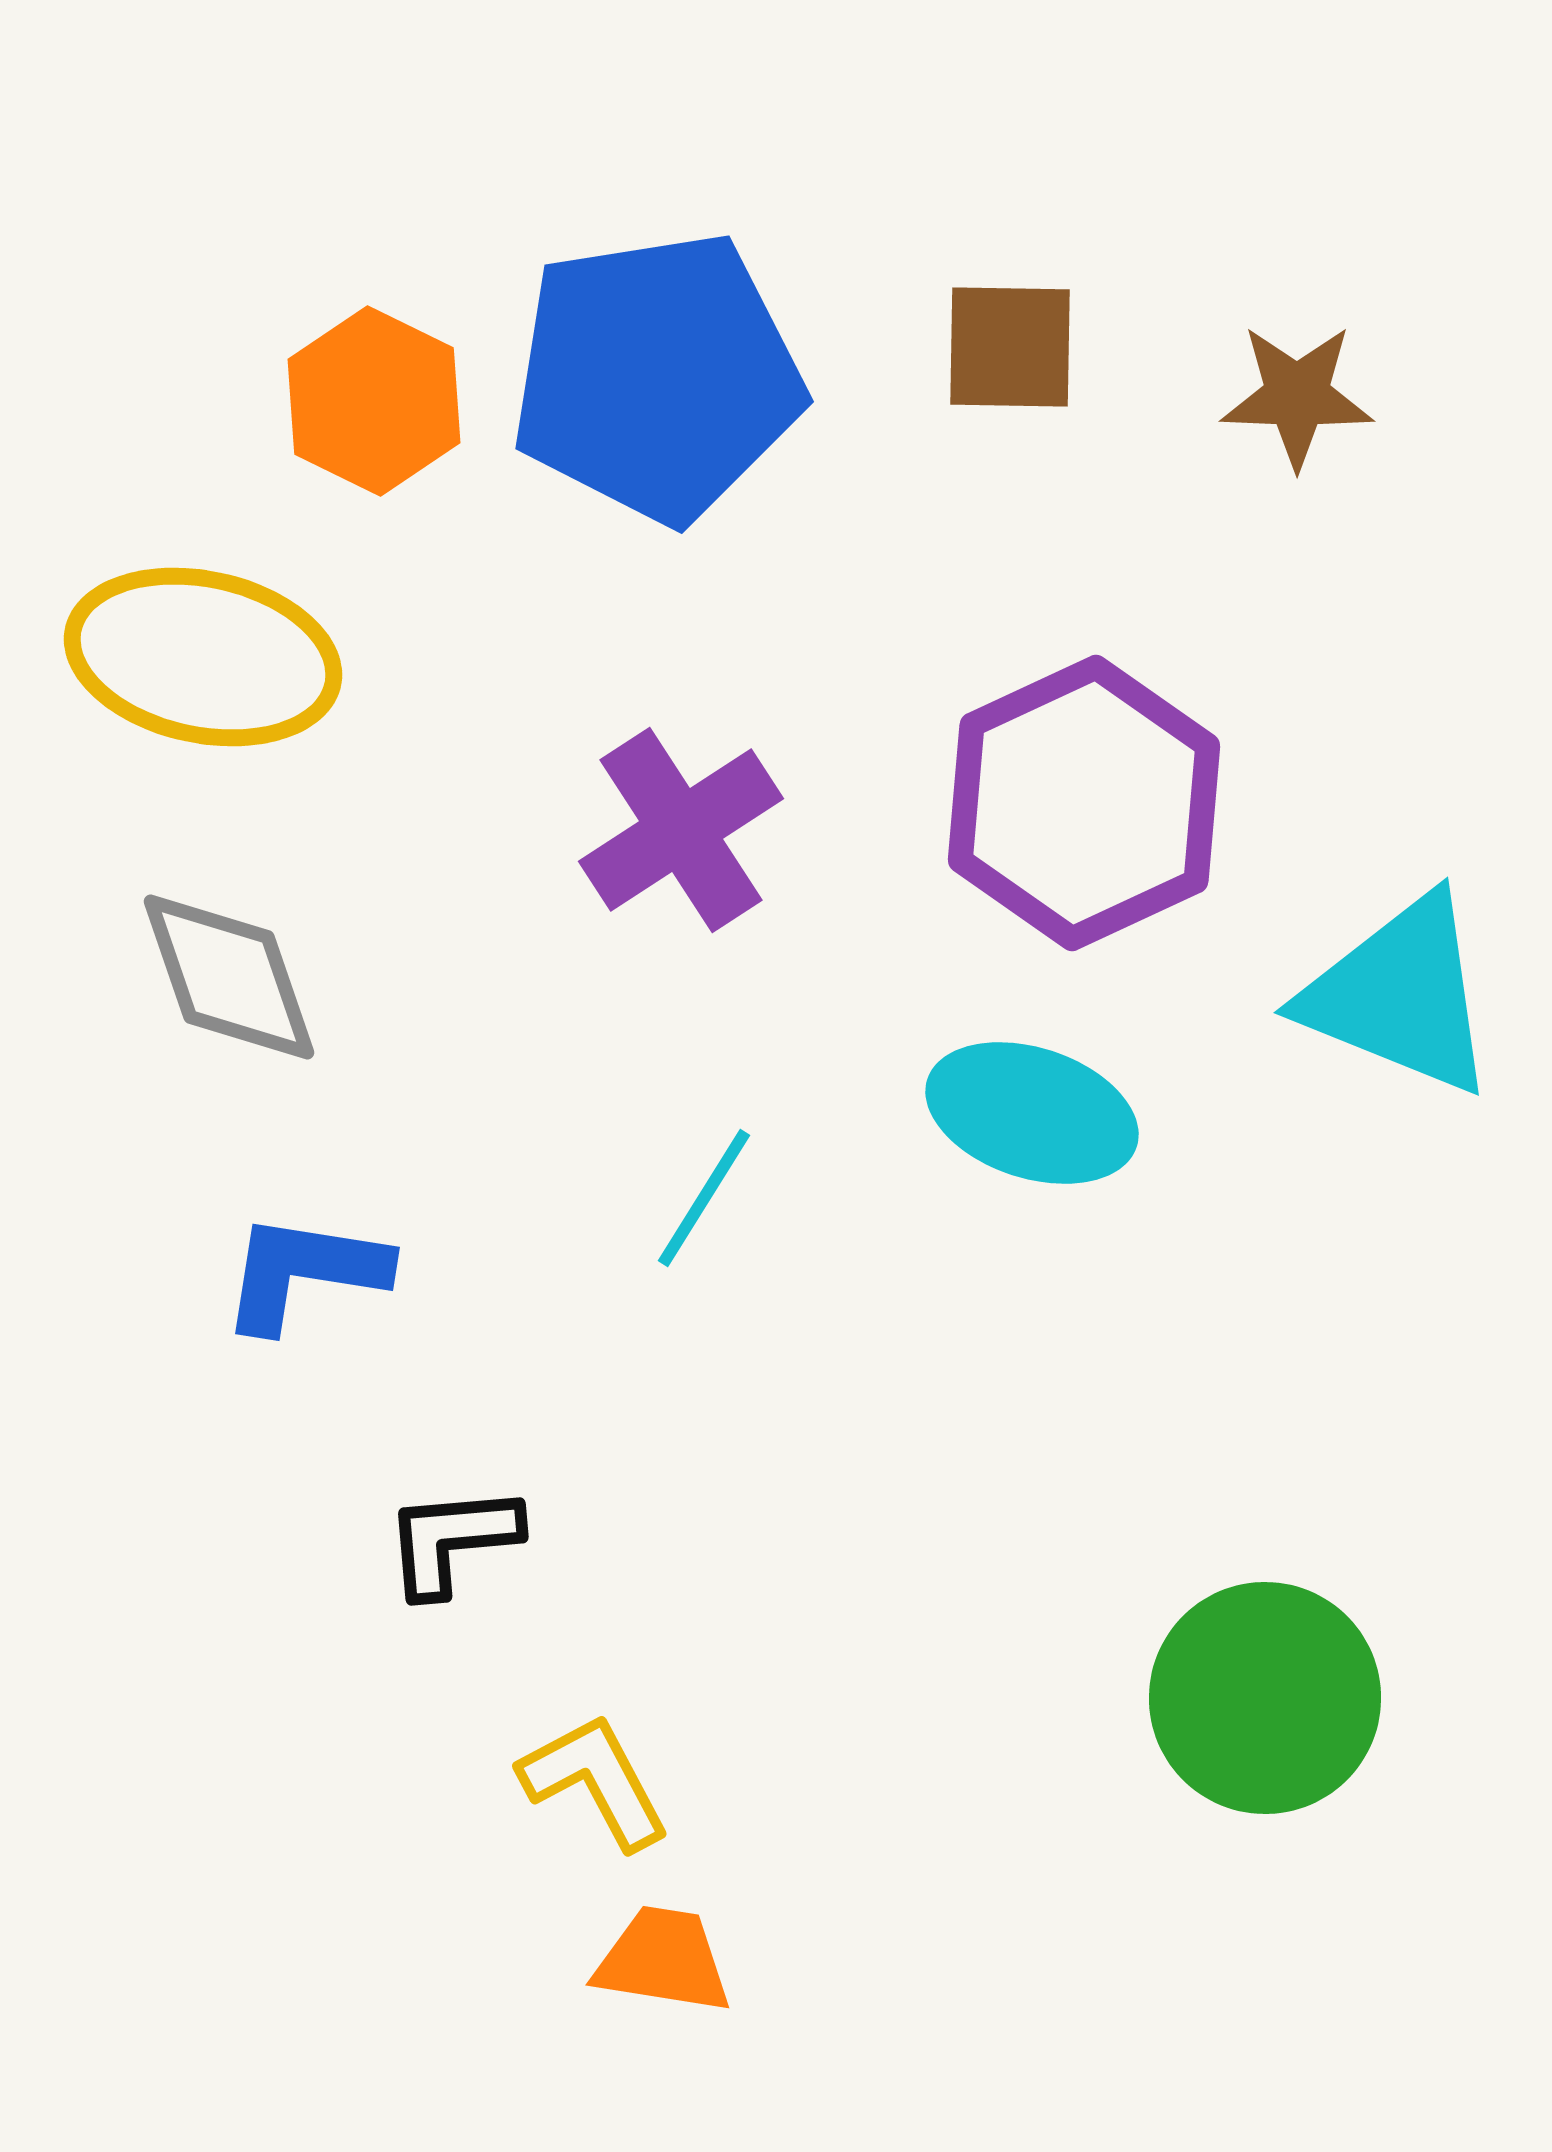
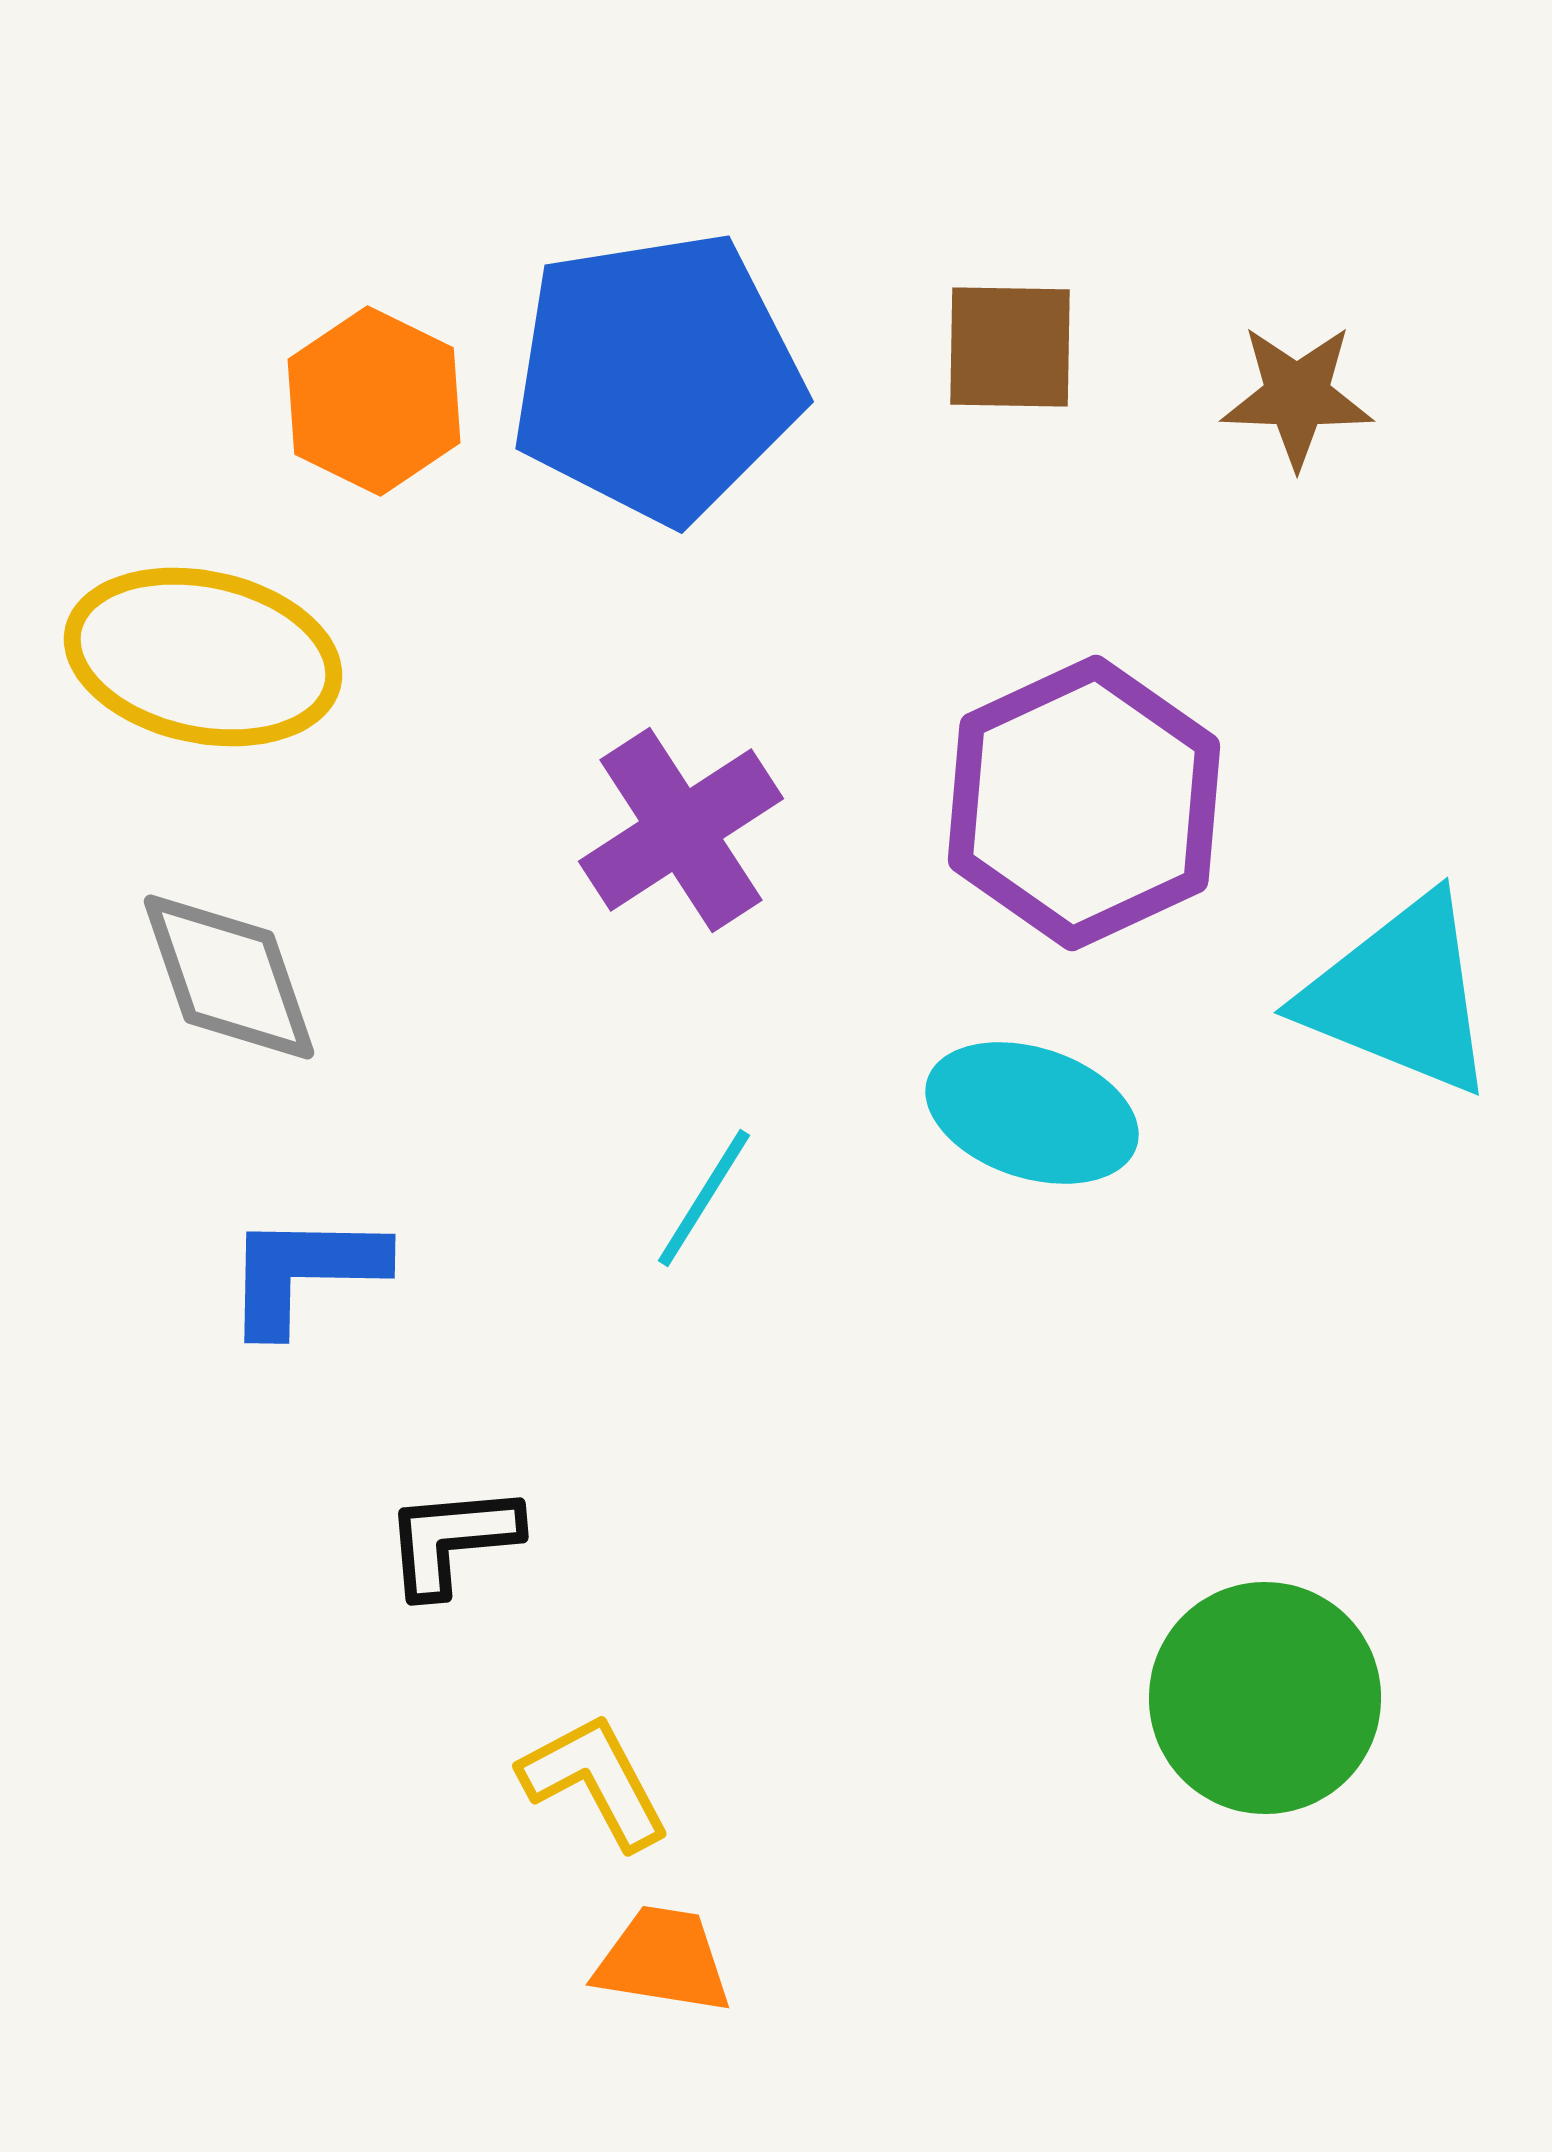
blue L-shape: rotated 8 degrees counterclockwise
